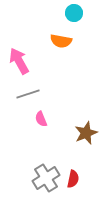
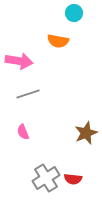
orange semicircle: moved 3 px left
pink arrow: rotated 128 degrees clockwise
pink semicircle: moved 18 px left, 13 px down
red semicircle: rotated 84 degrees clockwise
